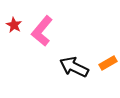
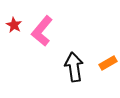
black arrow: rotated 56 degrees clockwise
